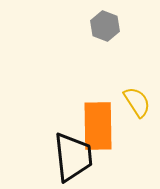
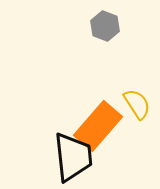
yellow semicircle: moved 2 px down
orange rectangle: rotated 42 degrees clockwise
